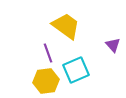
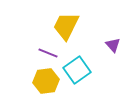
yellow trapezoid: rotated 100 degrees counterclockwise
purple line: rotated 48 degrees counterclockwise
cyan square: moved 1 px right; rotated 12 degrees counterclockwise
